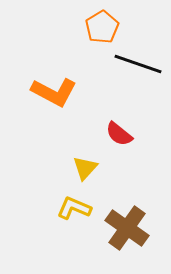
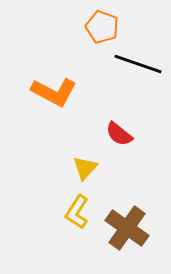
orange pentagon: rotated 20 degrees counterclockwise
yellow L-shape: moved 3 px right, 4 px down; rotated 80 degrees counterclockwise
